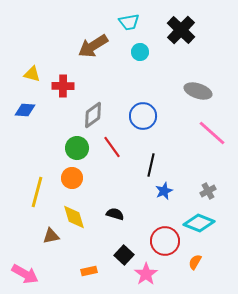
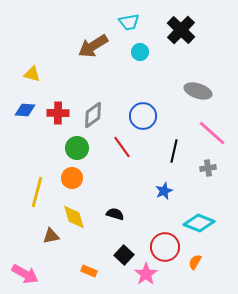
red cross: moved 5 px left, 27 px down
red line: moved 10 px right
black line: moved 23 px right, 14 px up
gray cross: moved 23 px up; rotated 21 degrees clockwise
red circle: moved 6 px down
orange rectangle: rotated 35 degrees clockwise
